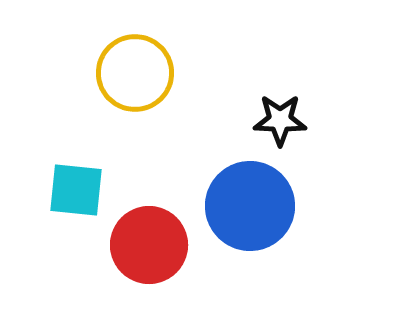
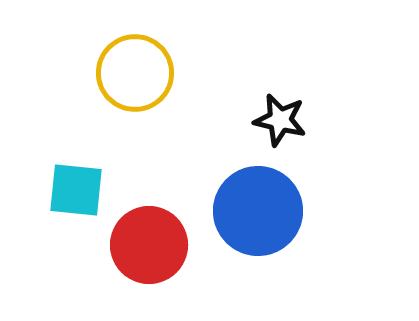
black star: rotated 12 degrees clockwise
blue circle: moved 8 px right, 5 px down
